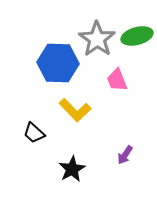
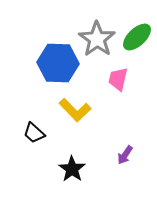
green ellipse: moved 1 px down; rotated 28 degrees counterclockwise
pink trapezoid: moved 1 px right, 1 px up; rotated 35 degrees clockwise
black star: rotated 8 degrees counterclockwise
